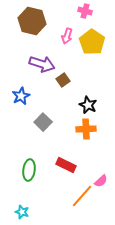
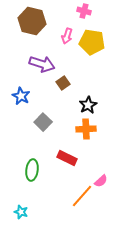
pink cross: moved 1 px left
yellow pentagon: rotated 25 degrees counterclockwise
brown square: moved 3 px down
blue star: rotated 18 degrees counterclockwise
black star: rotated 18 degrees clockwise
red rectangle: moved 1 px right, 7 px up
green ellipse: moved 3 px right
cyan star: moved 1 px left
